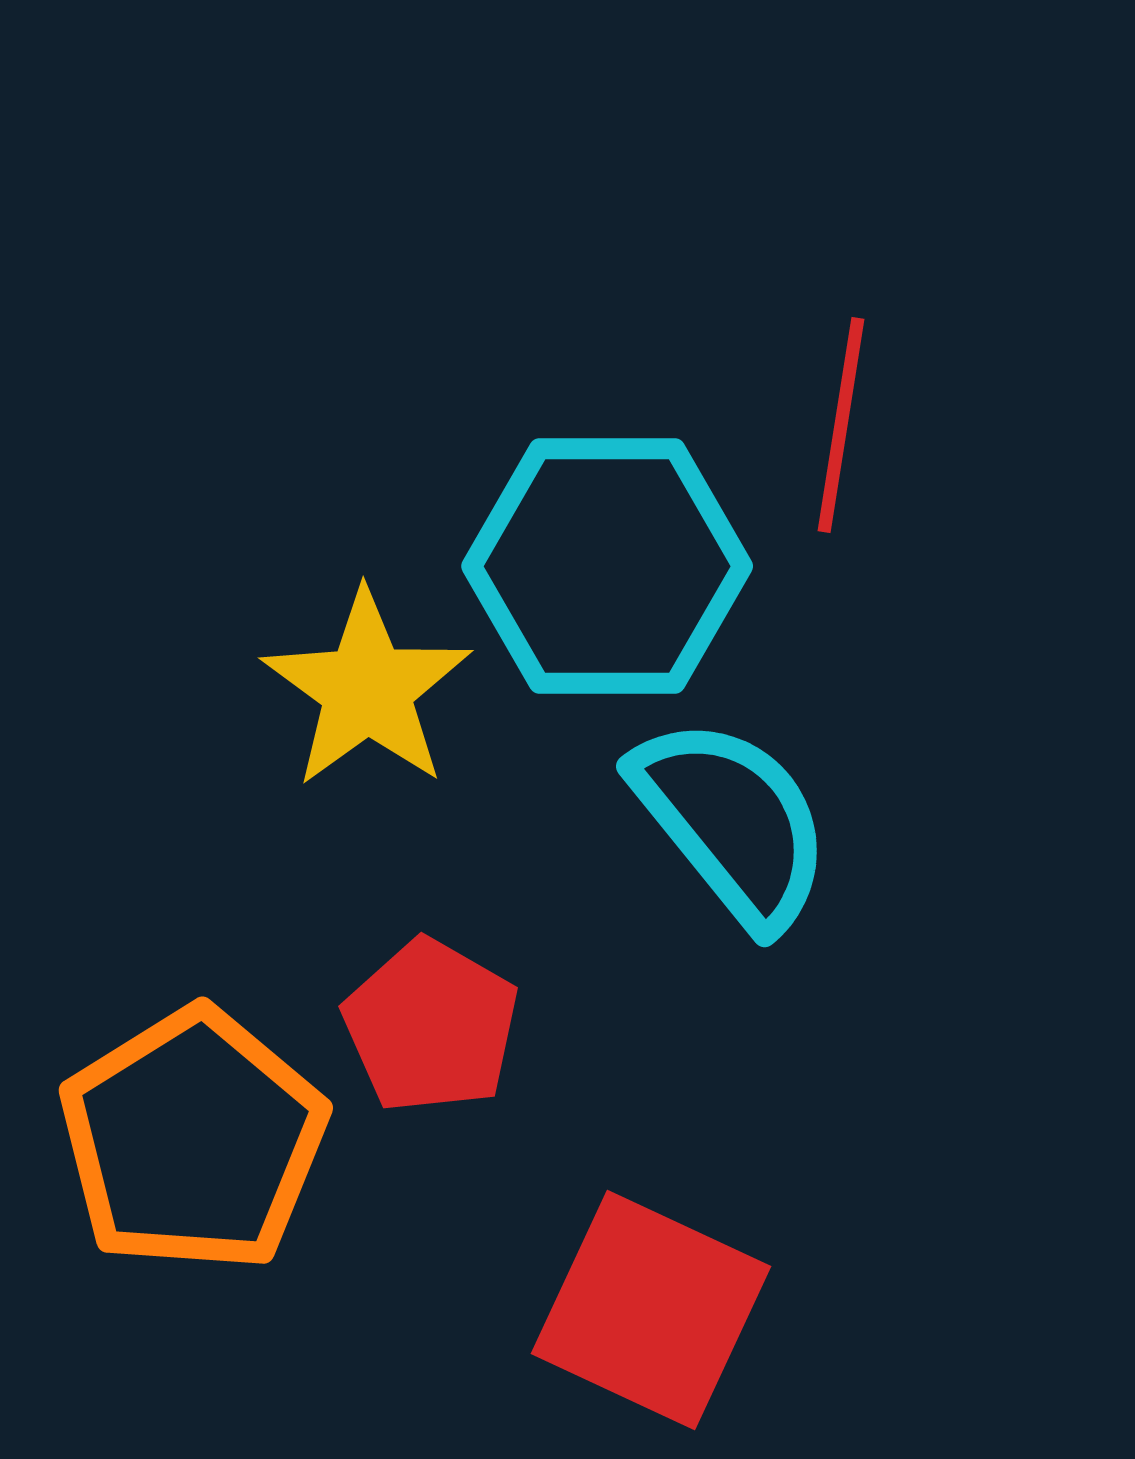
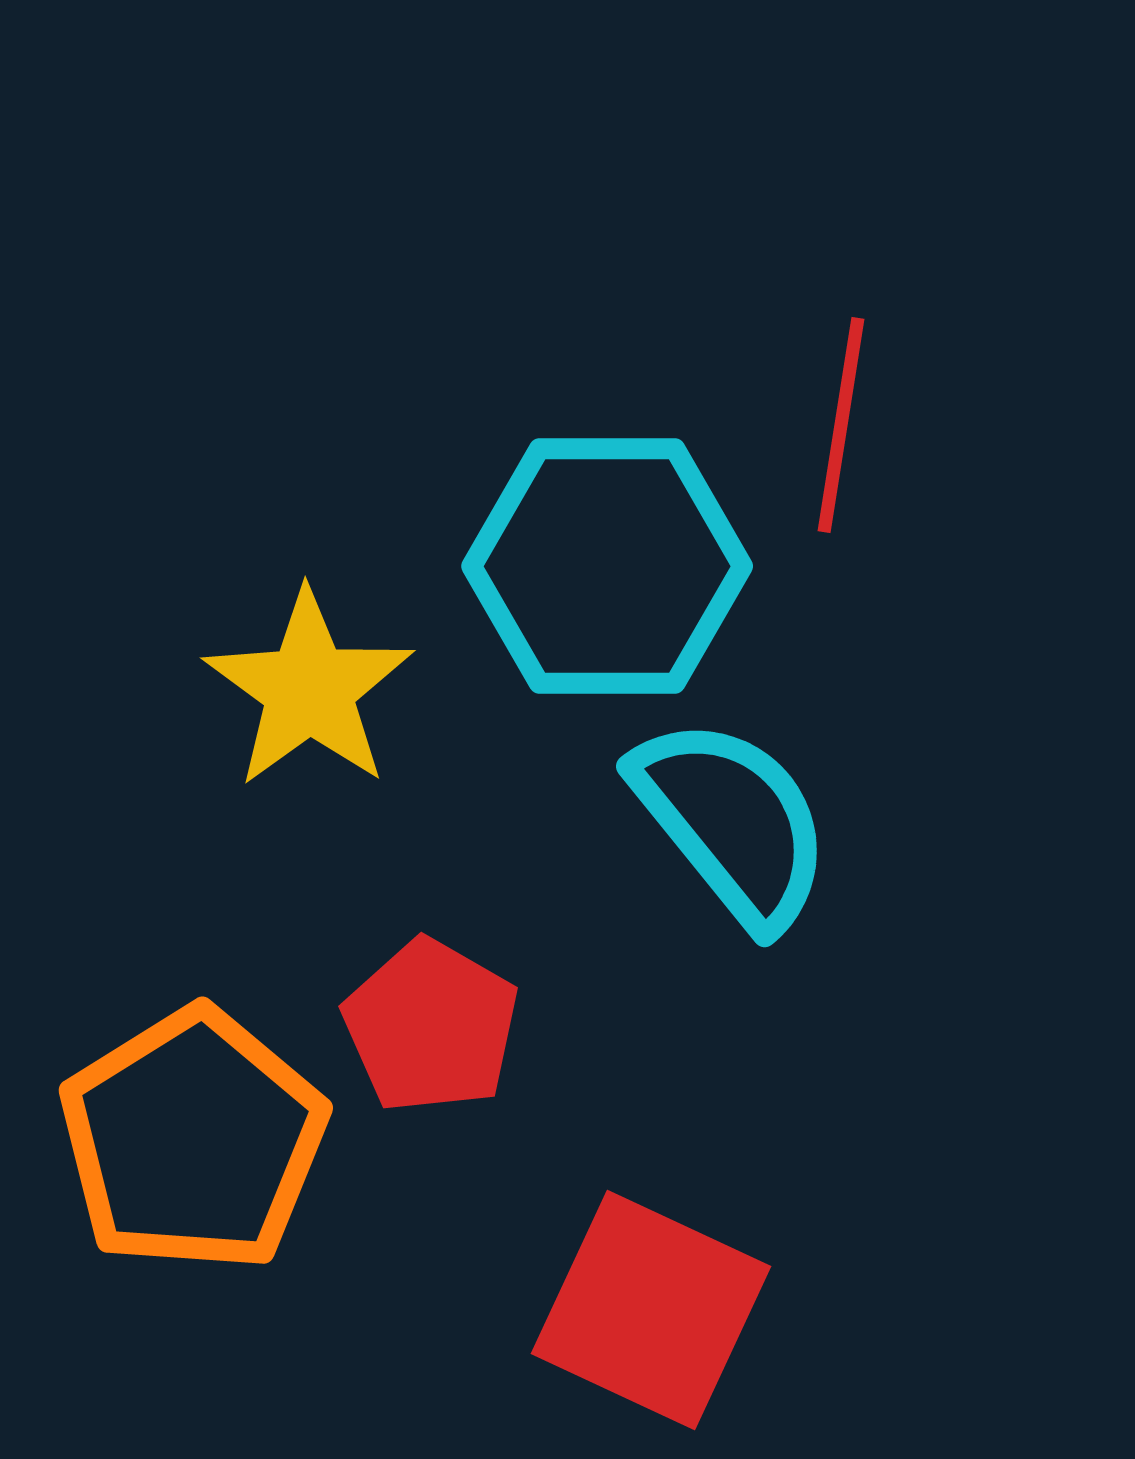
yellow star: moved 58 px left
